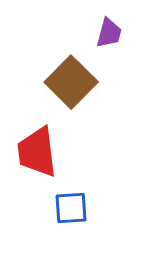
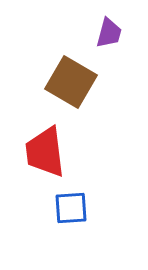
brown square: rotated 15 degrees counterclockwise
red trapezoid: moved 8 px right
